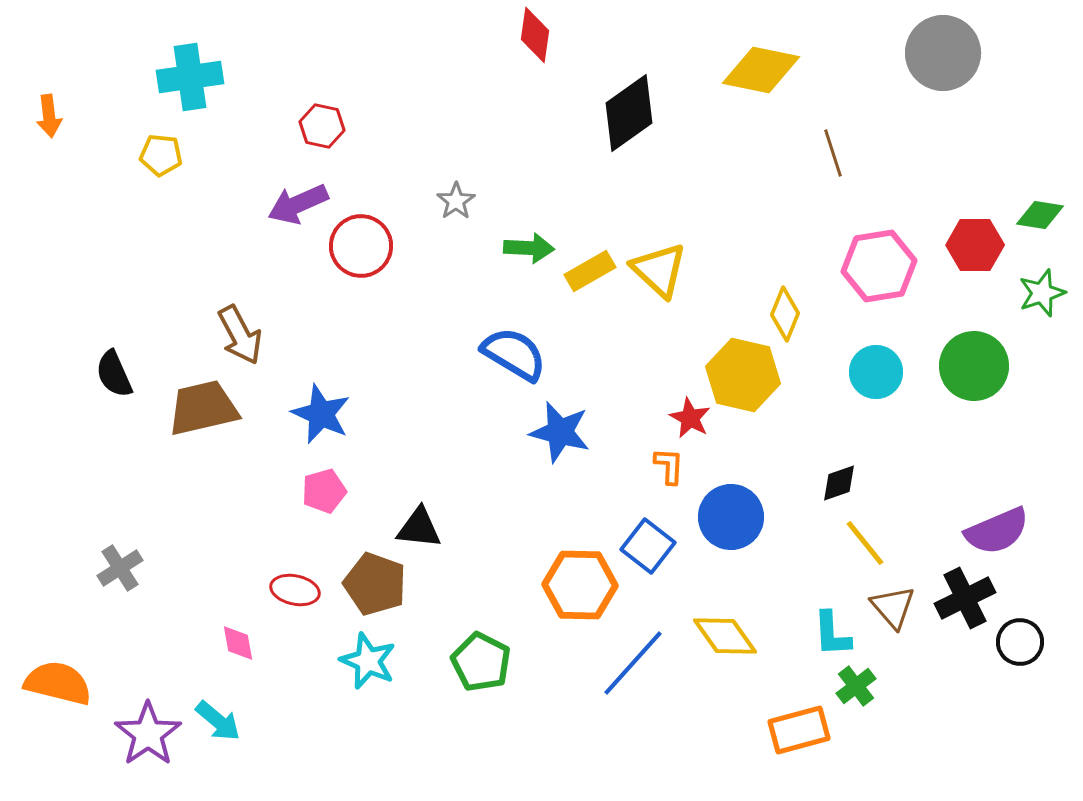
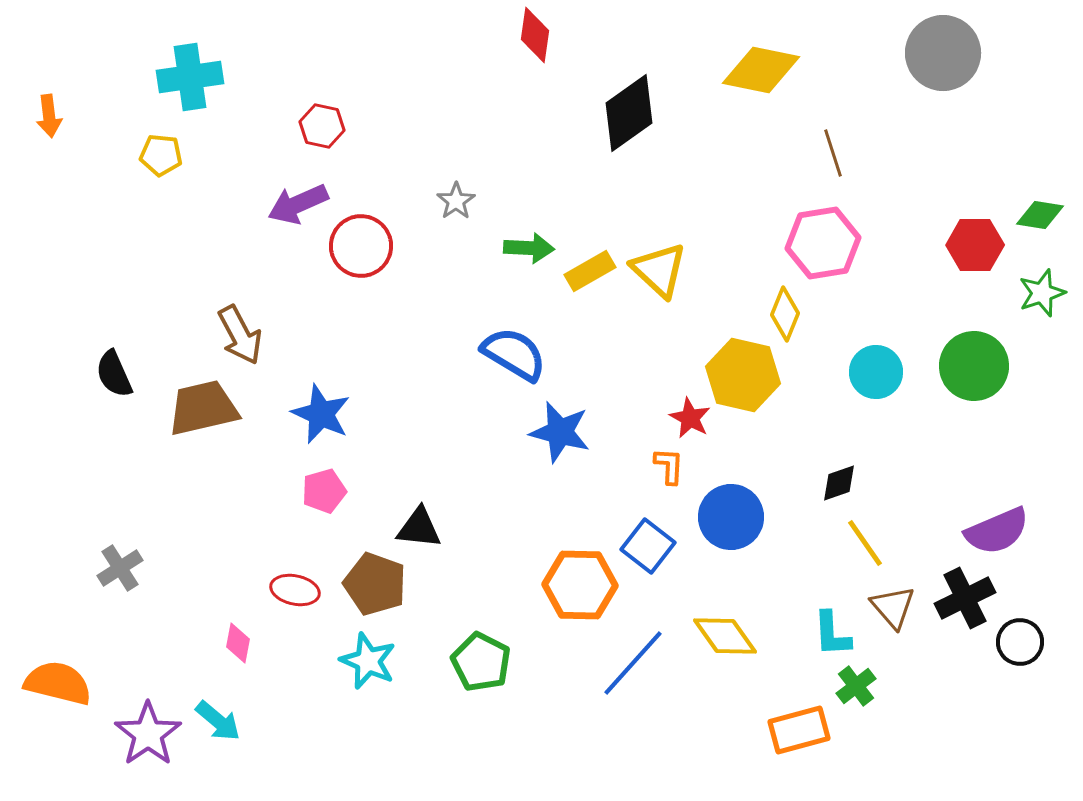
pink hexagon at (879, 266): moved 56 px left, 23 px up
yellow line at (865, 543): rotated 4 degrees clockwise
pink diamond at (238, 643): rotated 21 degrees clockwise
